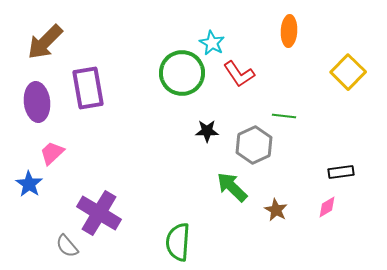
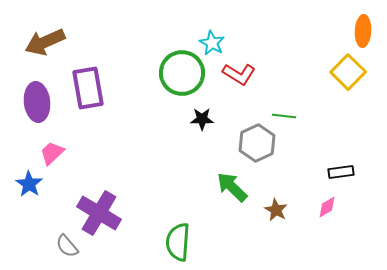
orange ellipse: moved 74 px right
brown arrow: rotated 21 degrees clockwise
red L-shape: rotated 24 degrees counterclockwise
black star: moved 5 px left, 12 px up
gray hexagon: moved 3 px right, 2 px up
